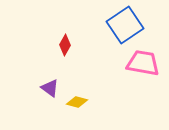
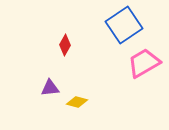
blue square: moved 1 px left
pink trapezoid: moved 1 px right; rotated 40 degrees counterclockwise
purple triangle: rotated 42 degrees counterclockwise
